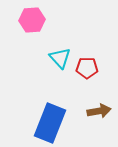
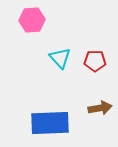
red pentagon: moved 8 px right, 7 px up
brown arrow: moved 1 px right, 3 px up
blue rectangle: rotated 66 degrees clockwise
